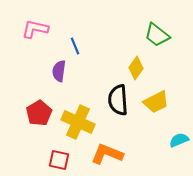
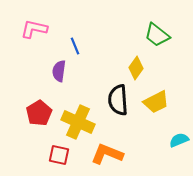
pink L-shape: moved 1 px left
red square: moved 5 px up
